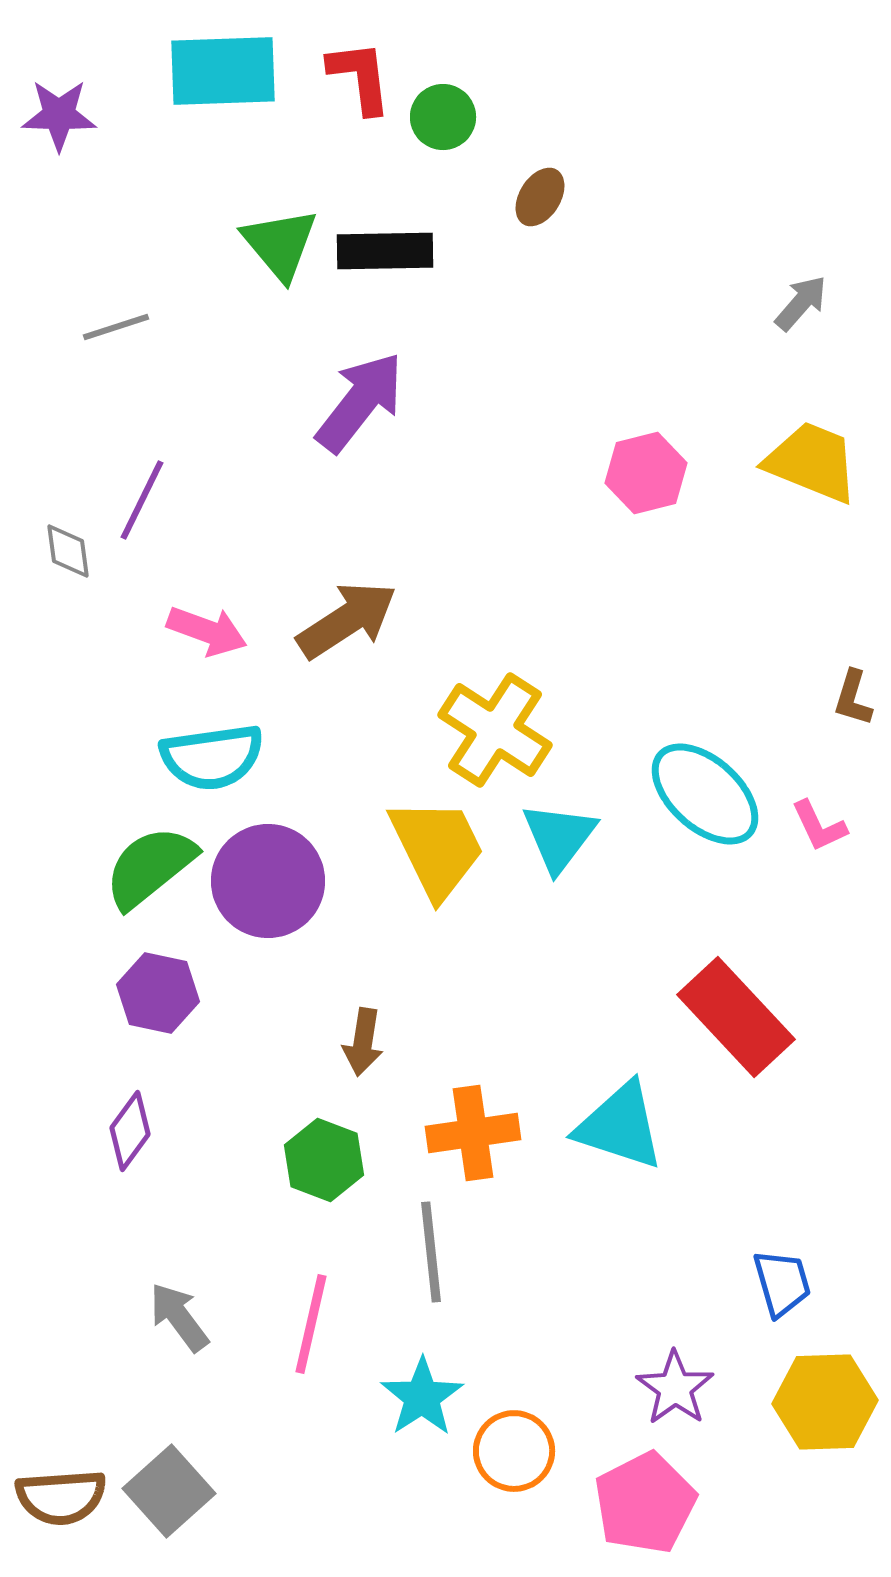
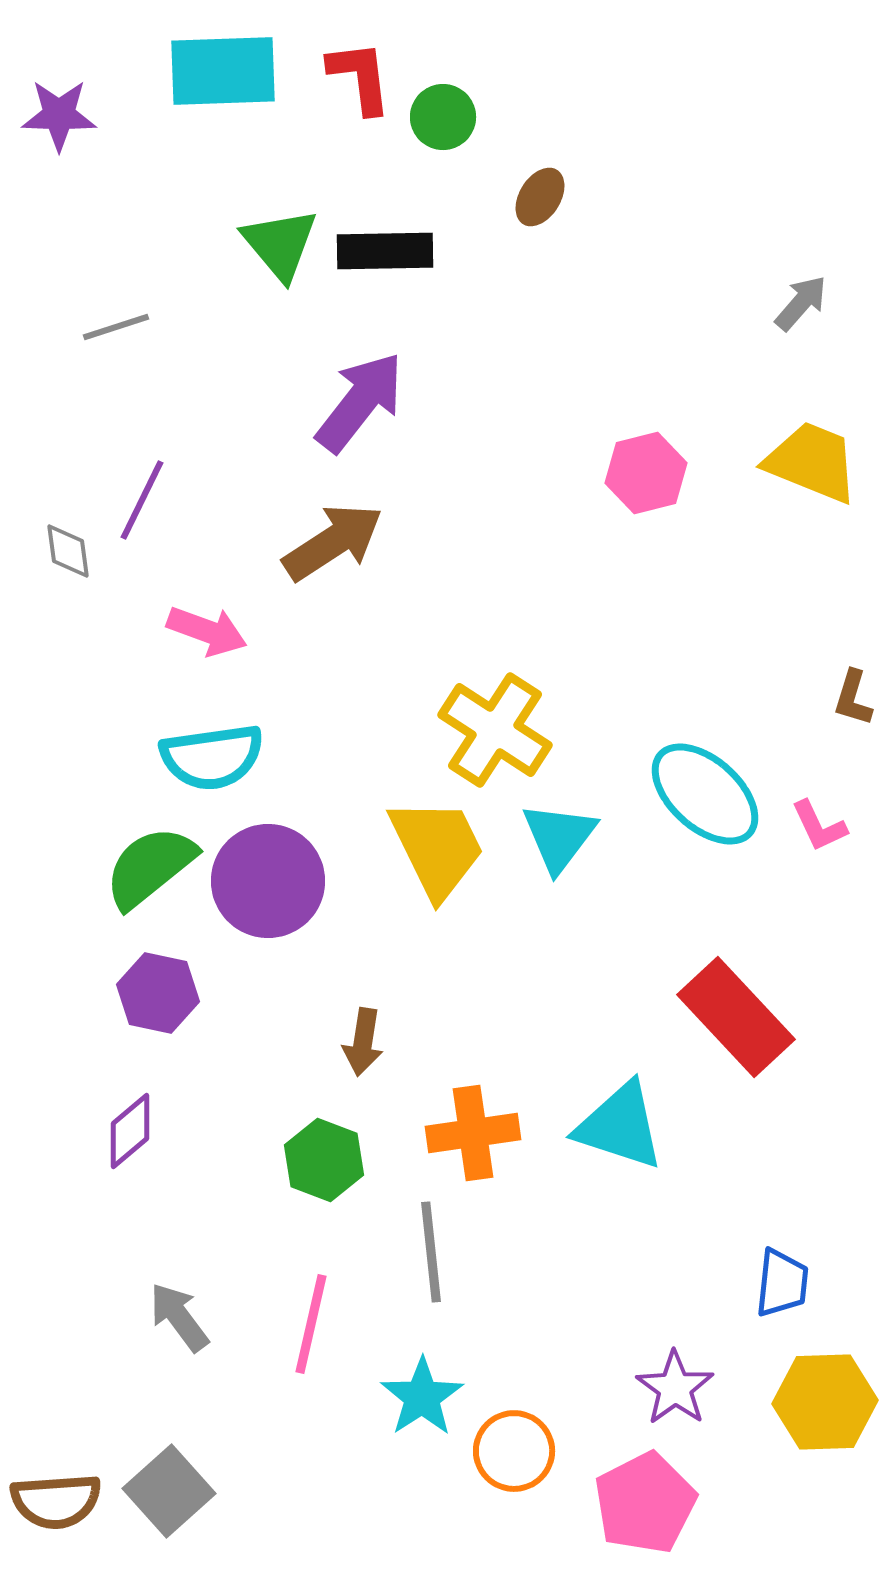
brown arrow at (347, 620): moved 14 px left, 78 px up
purple diamond at (130, 1131): rotated 14 degrees clockwise
blue trapezoid at (782, 1283): rotated 22 degrees clockwise
brown semicircle at (61, 1497): moved 5 px left, 4 px down
